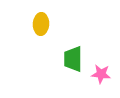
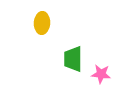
yellow ellipse: moved 1 px right, 1 px up
